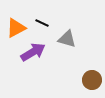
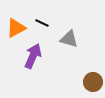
gray triangle: moved 2 px right
purple arrow: moved 4 px down; rotated 35 degrees counterclockwise
brown circle: moved 1 px right, 2 px down
